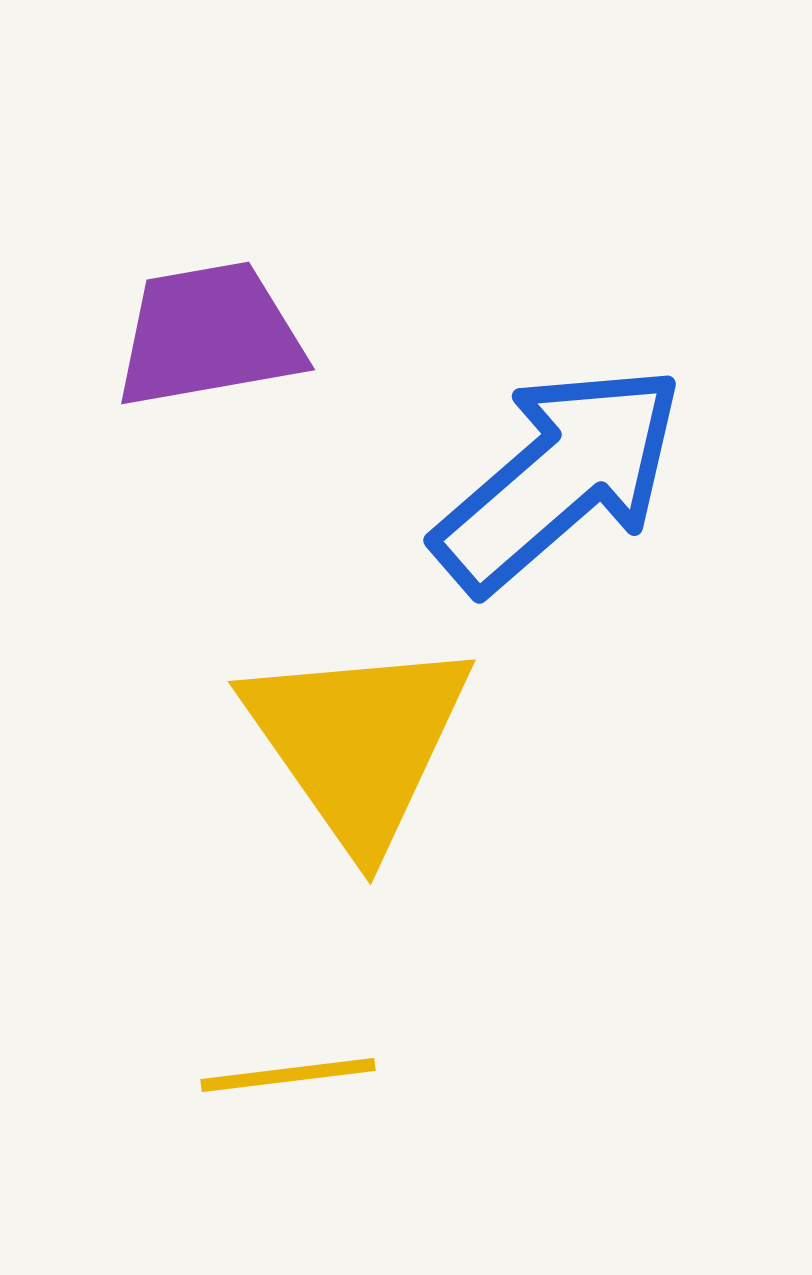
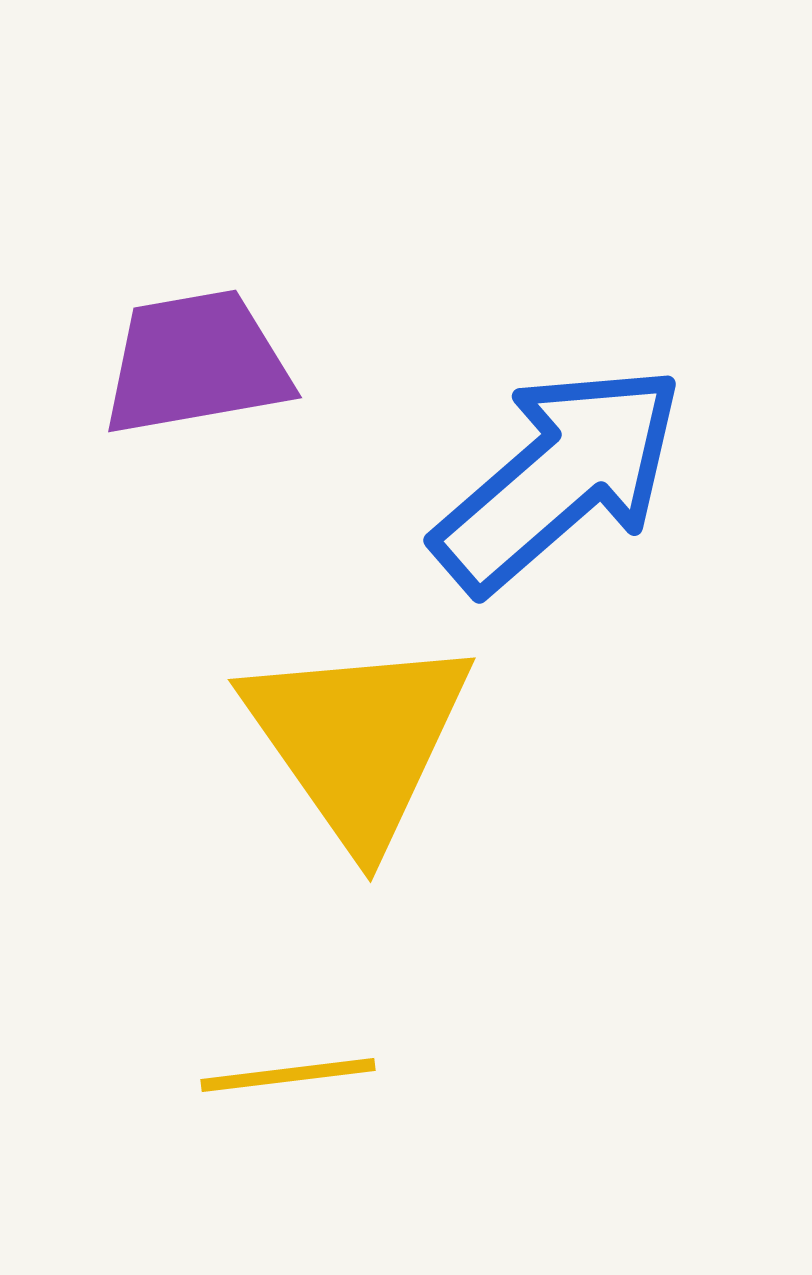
purple trapezoid: moved 13 px left, 28 px down
yellow triangle: moved 2 px up
